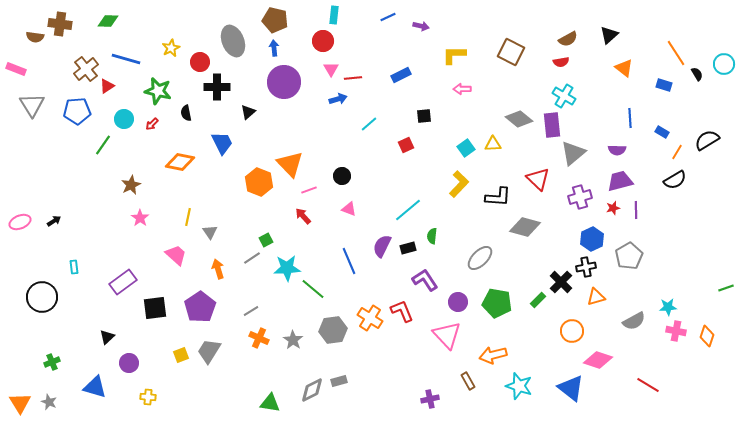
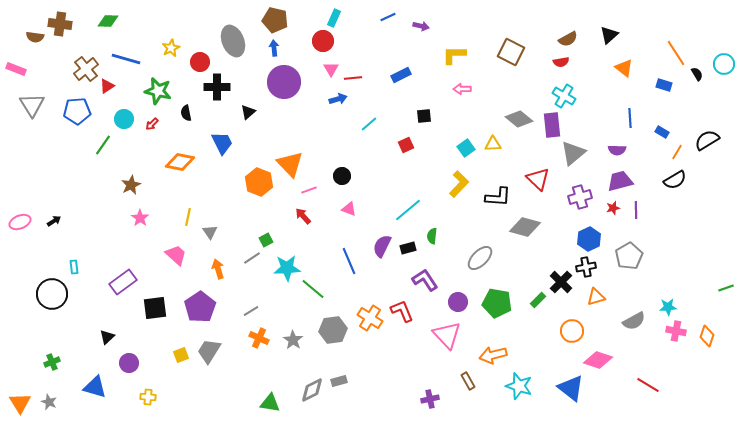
cyan rectangle at (334, 15): moved 3 px down; rotated 18 degrees clockwise
blue hexagon at (592, 239): moved 3 px left
black circle at (42, 297): moved 10 px right, 3 px up
